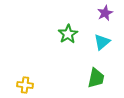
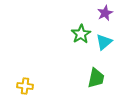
green star: moved 13 px right
cyan triangle: moved 2 px right
yellow cross: moved 1 px down
